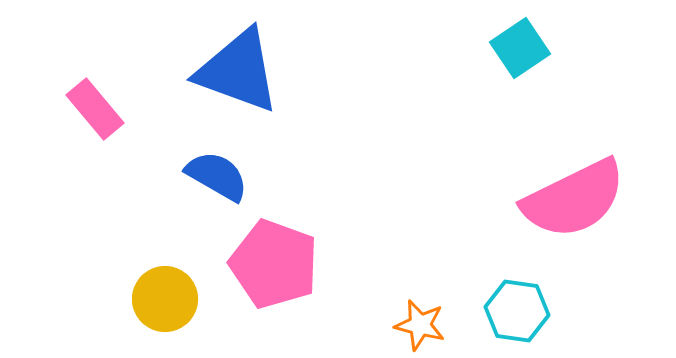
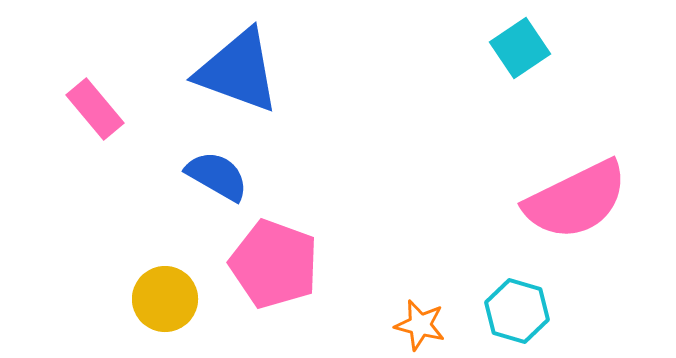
pink semicircle: moved 2 px right, 1 px down
cyan hexagon: rotated 8 degrees clockwise
